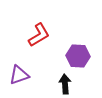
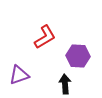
red L-shape: moved 6 px right, 2 px down
